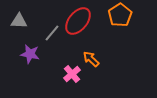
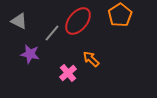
gray triangle: rotated 24 degrees clockwise
pink cross: moved 4 px left, 1 px up
